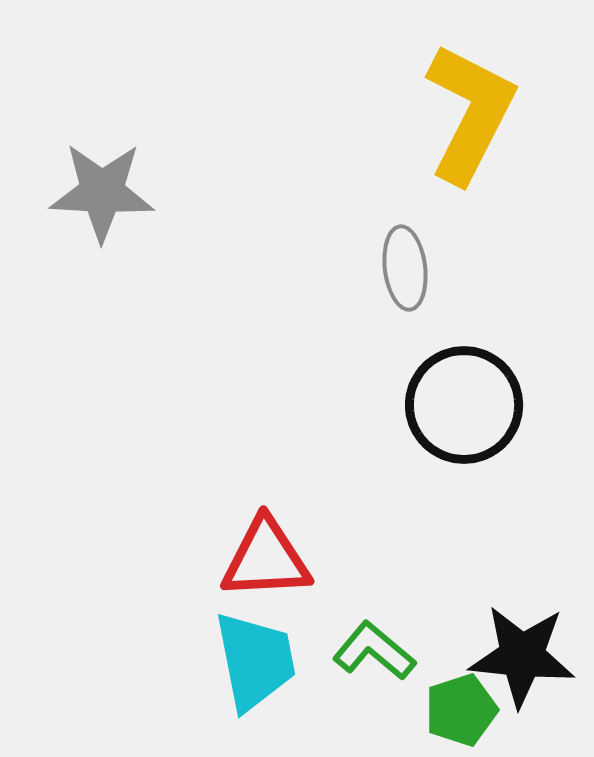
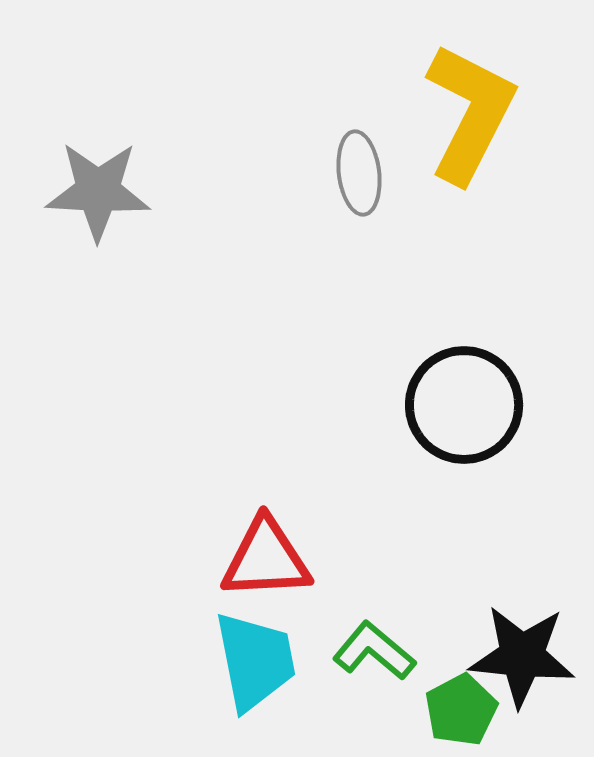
gray star: moved 4 px left, 1 px up
gray ellipse: moved 46 px left, 95 px up
green pentagon: rotated 10 degrees counterclockwise
